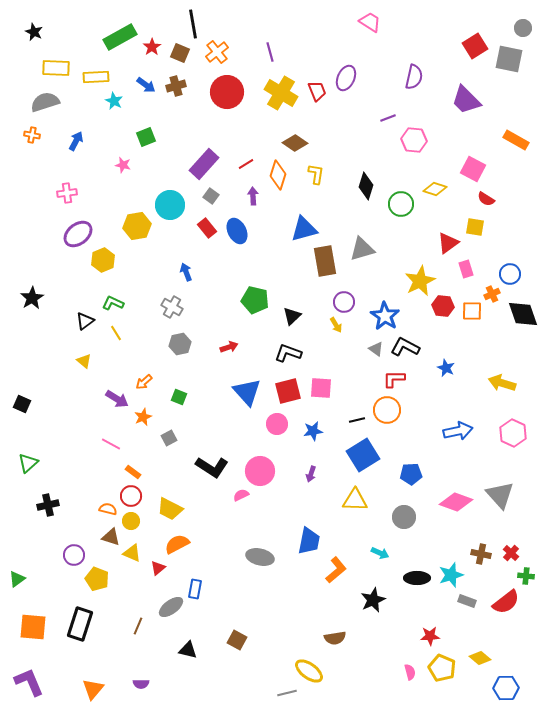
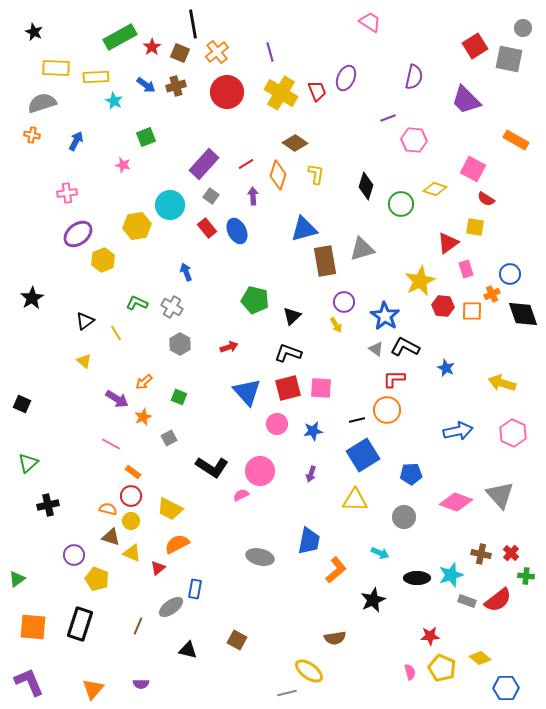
gray semicircle at (45, 102): moved 3 px left, 1 px down
green L-shape at (113, 303): moved 24 px right
gray hexagon at (180, 344): rotated 20 degrees counterclockwise
red square at (288, 391): moved 3 px up
red semicircle at (506, 602): moved 8 px left, 2 px up
